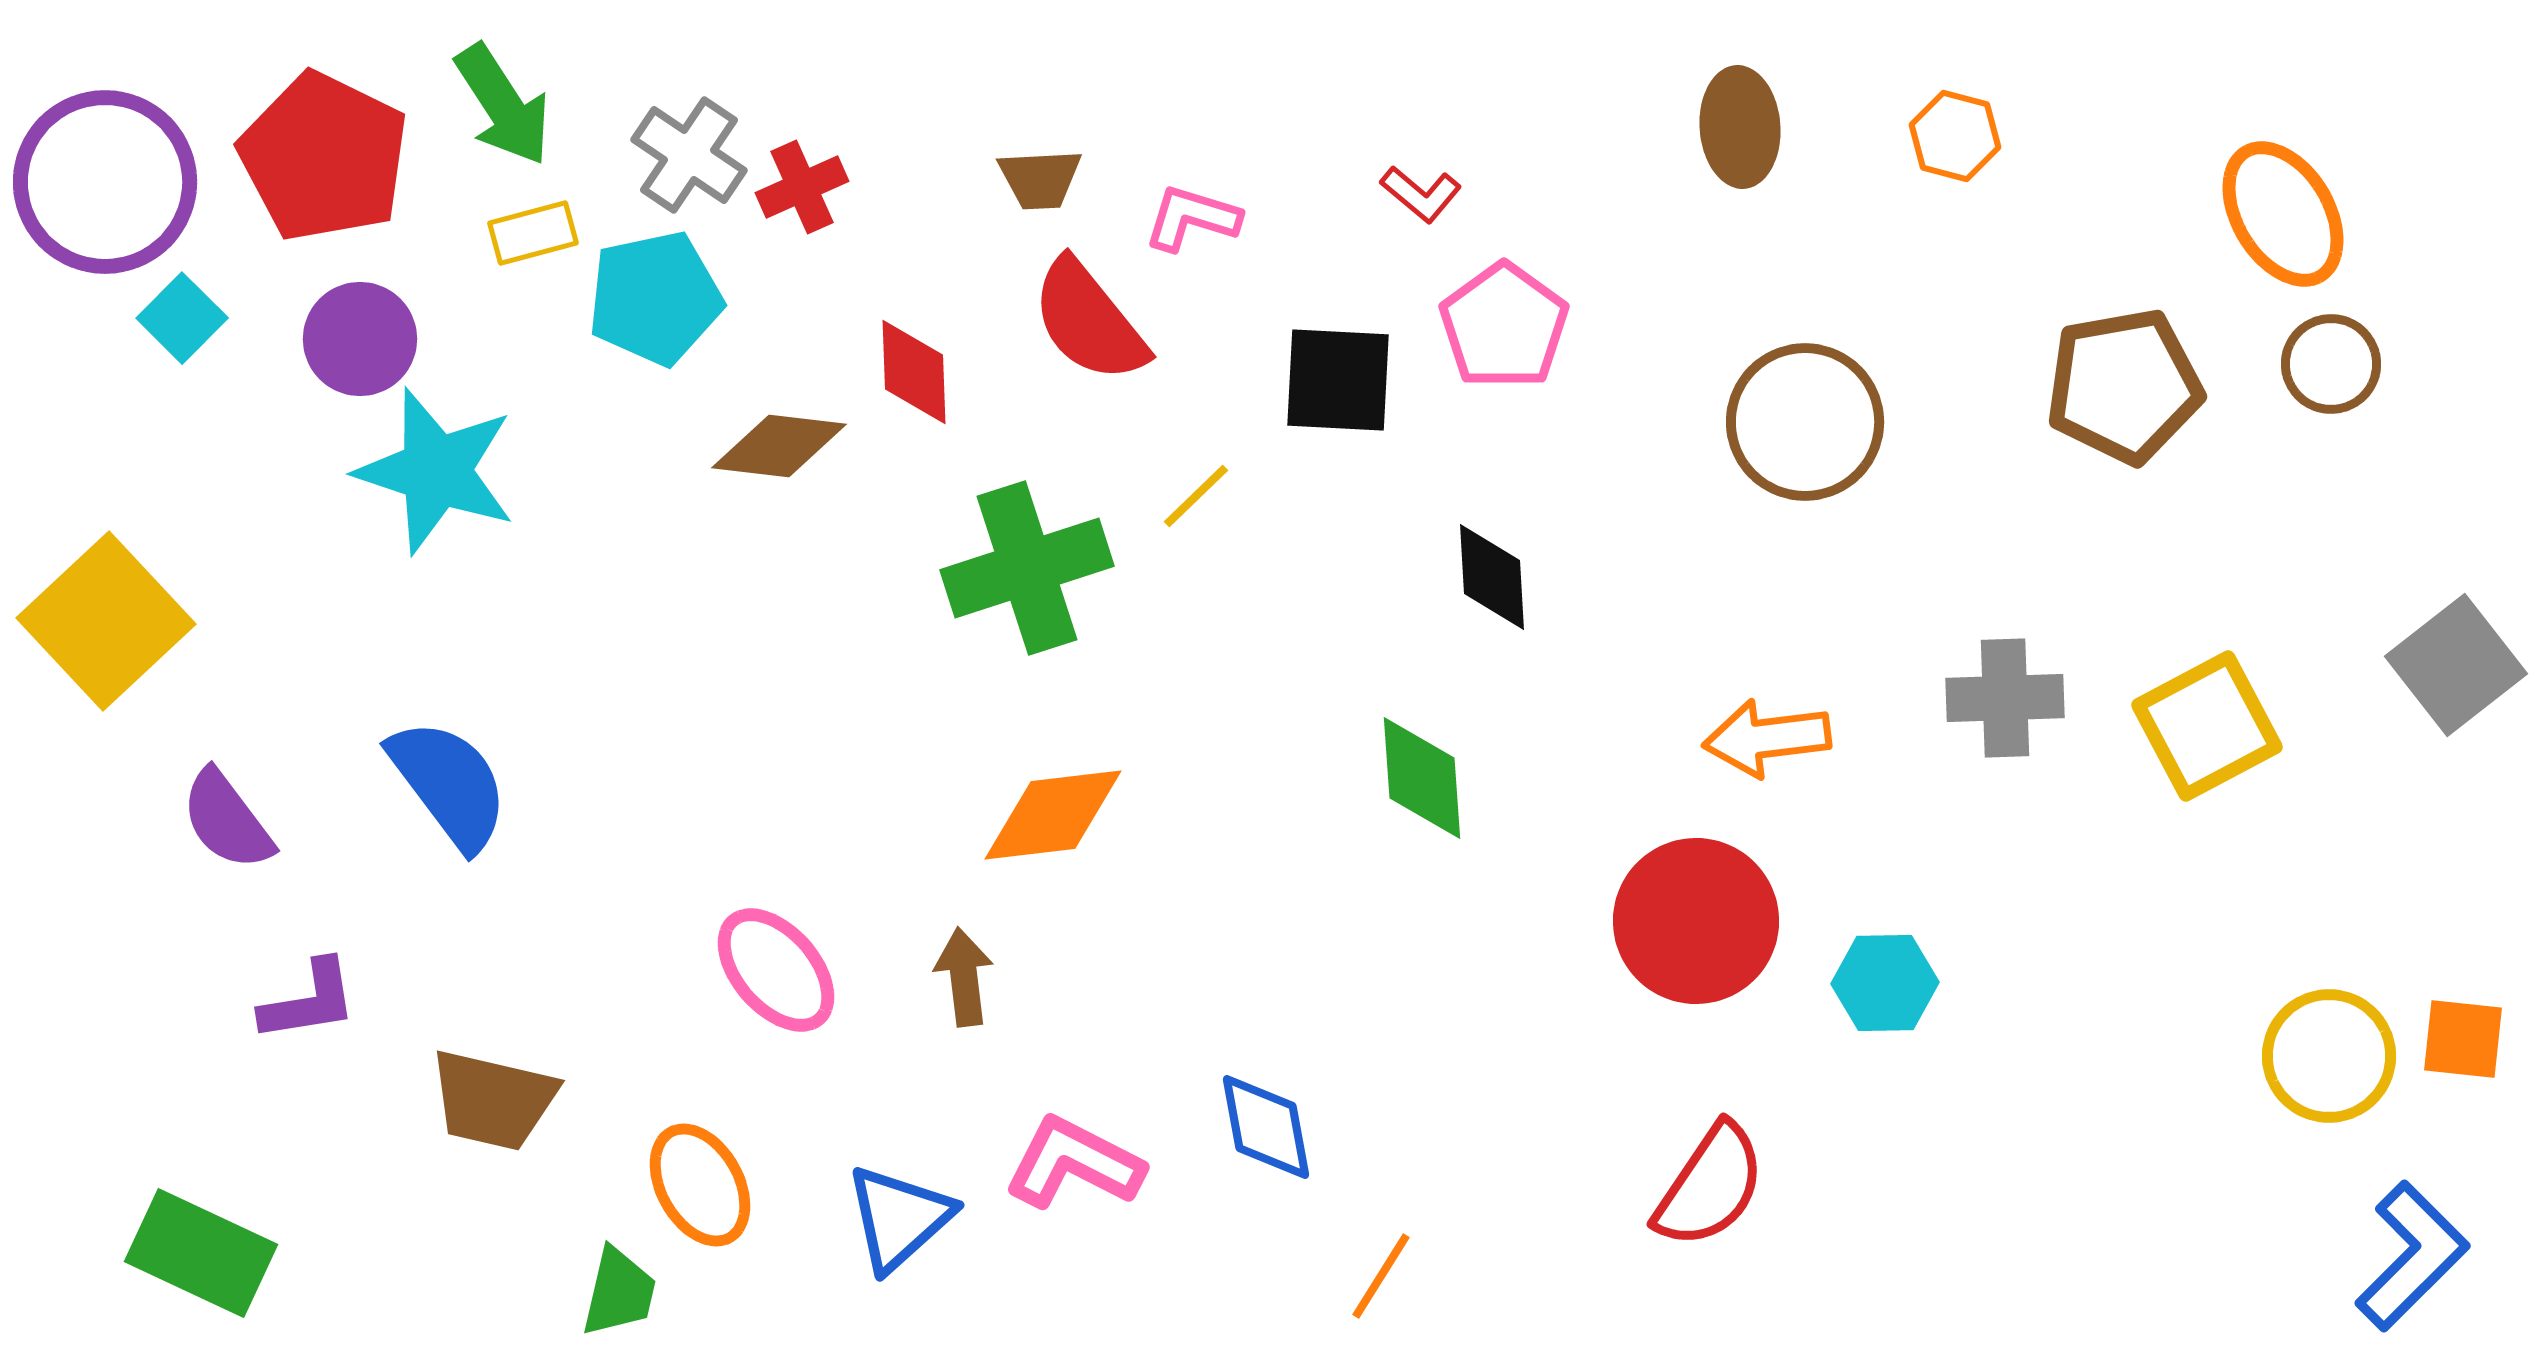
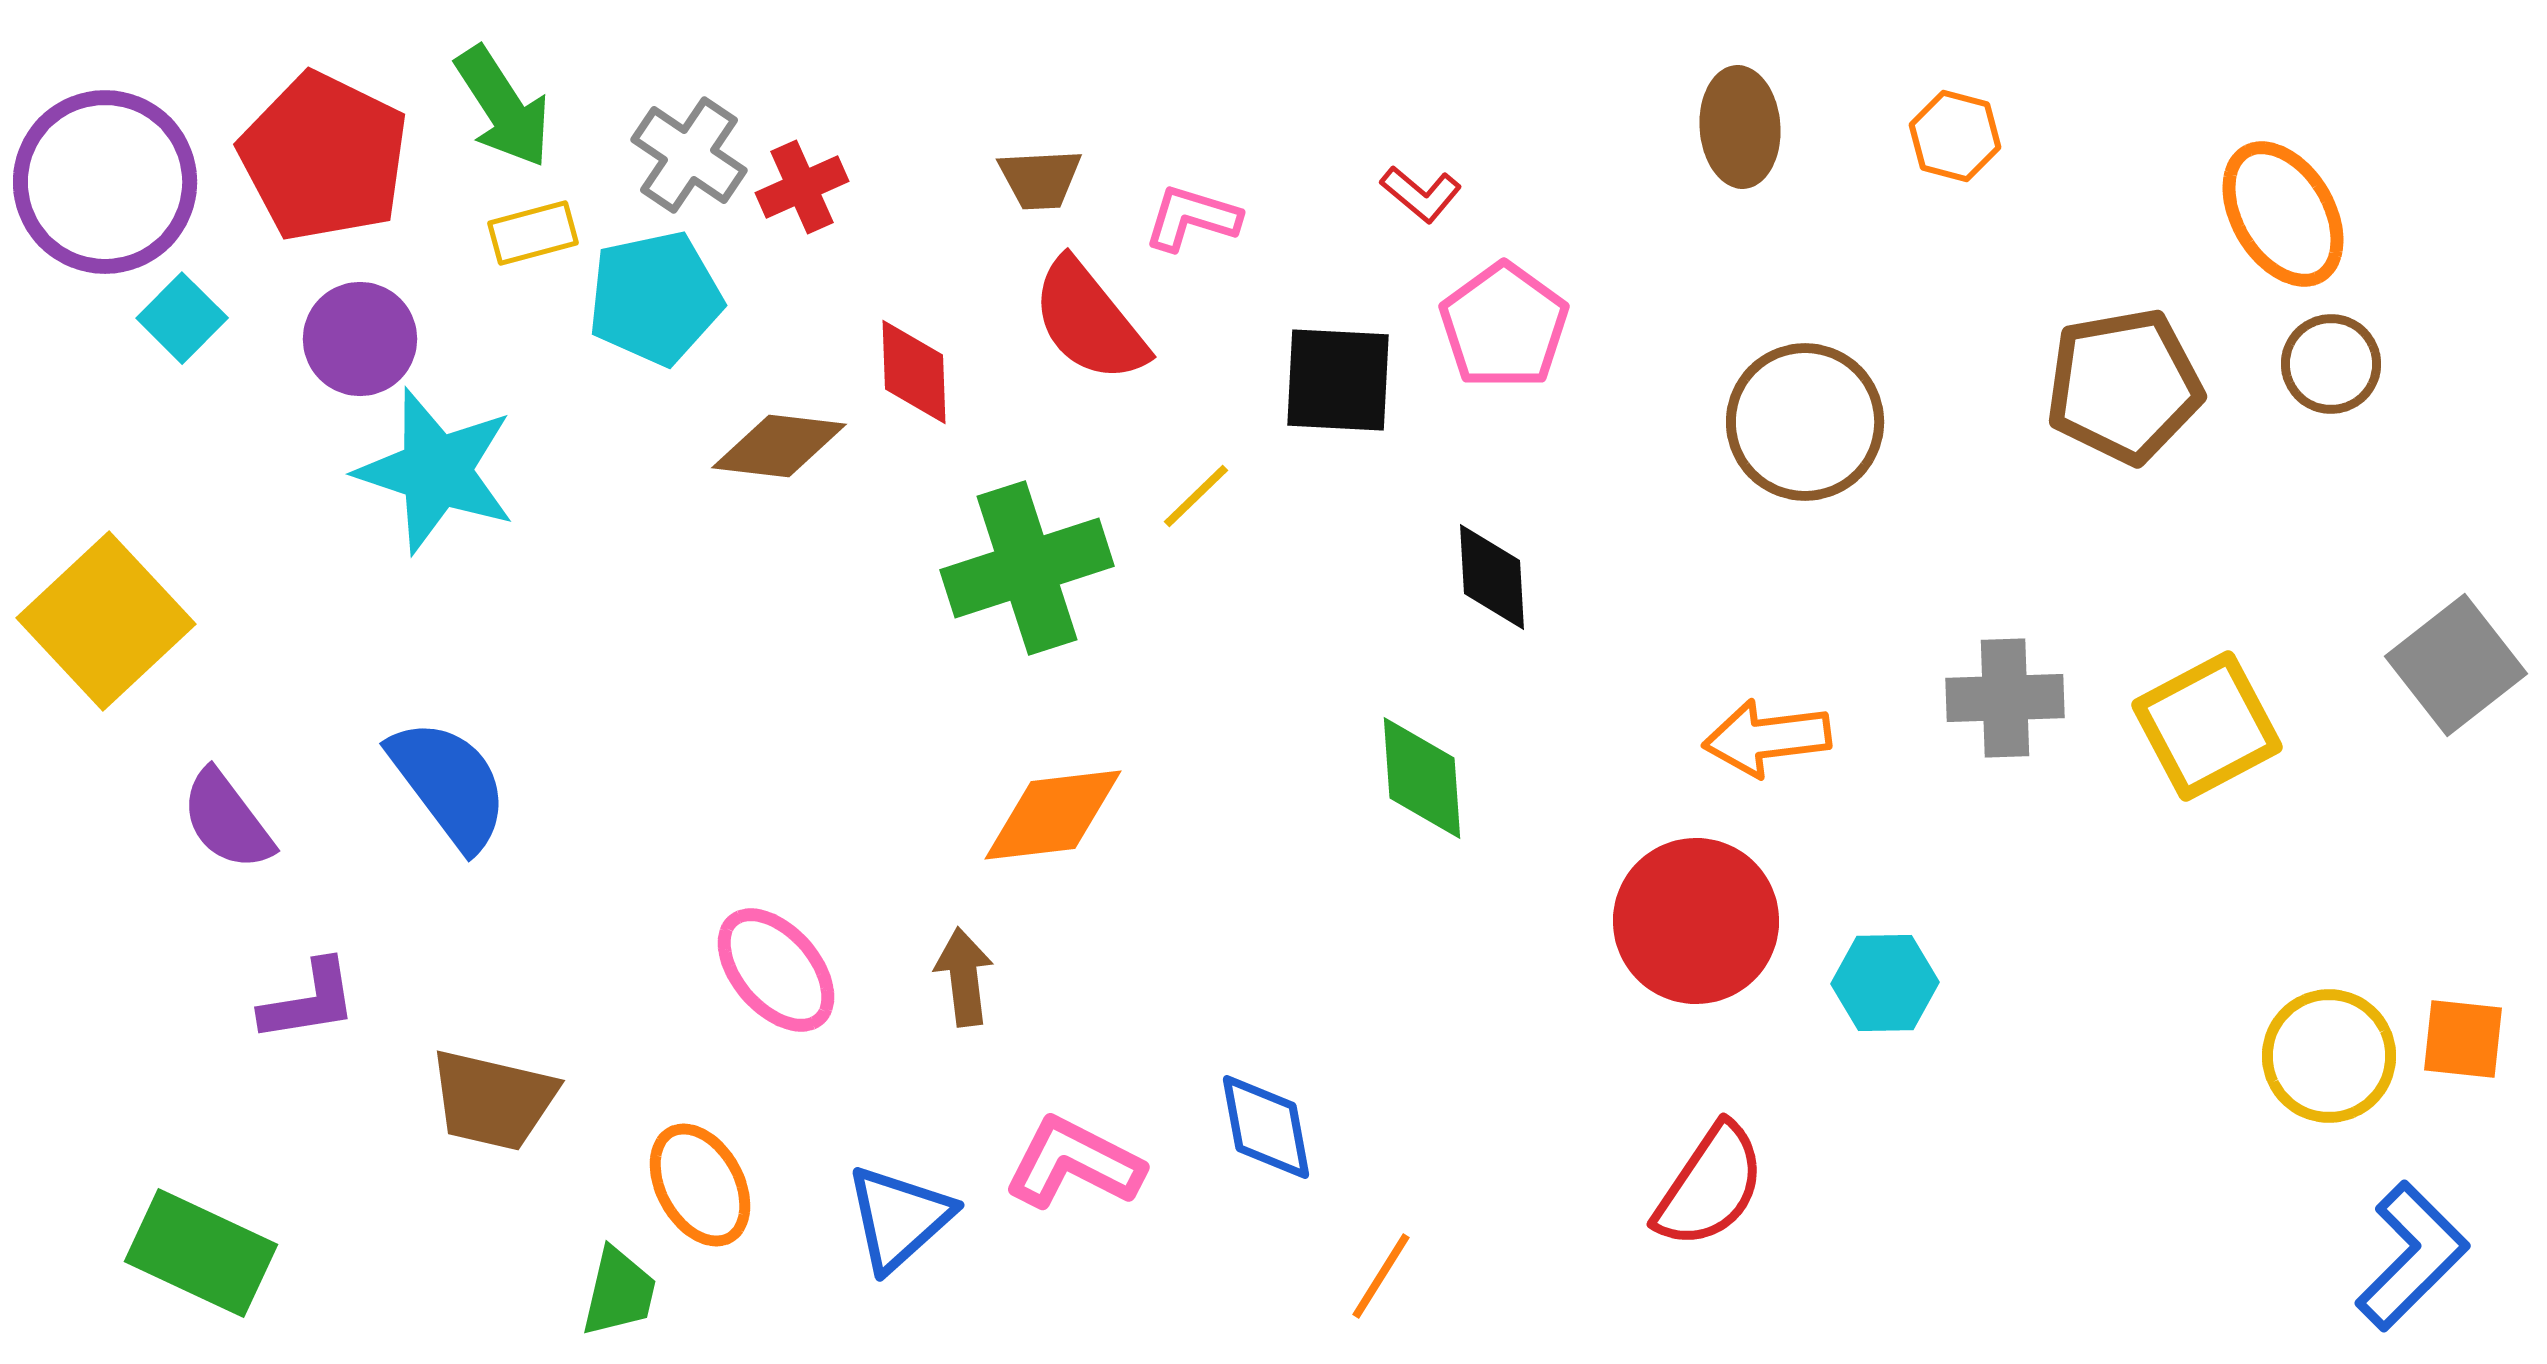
green arrow at (503, 105): moved 2 px down
